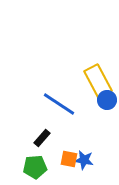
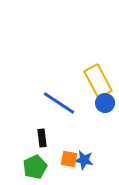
blue circle: moved 2 px left, 3 px down
blue line: moved 1 px up
black rectangle: rotated 48 degrees counterclockwise
green pentagon: rotated 20 degrees counterclockwise
